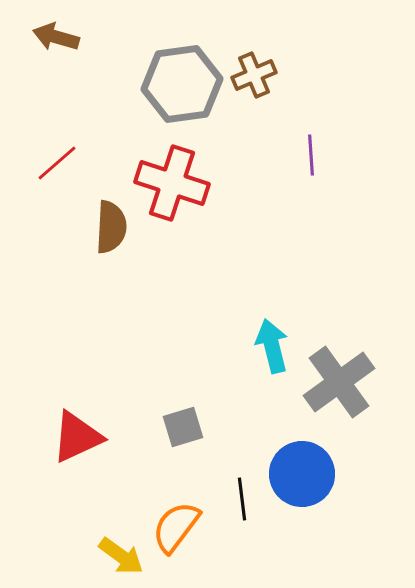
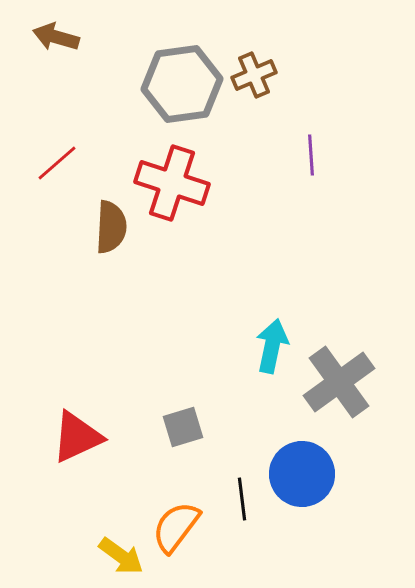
cyan arrow: rotated 26 degrees clockwise
